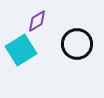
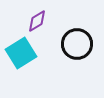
cyan square: moved 3 px down
